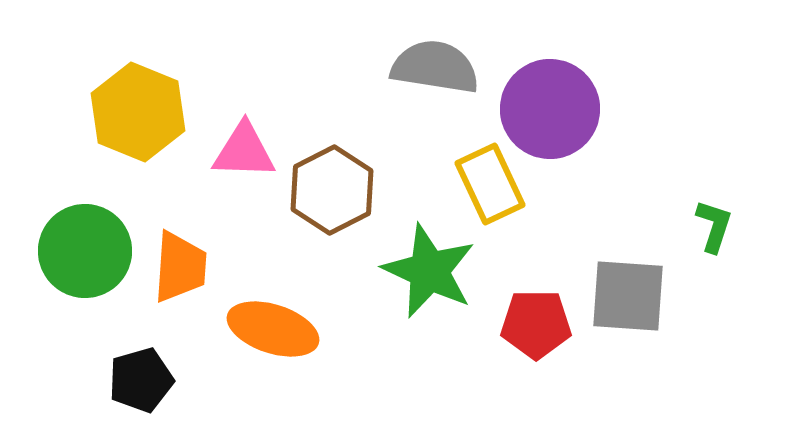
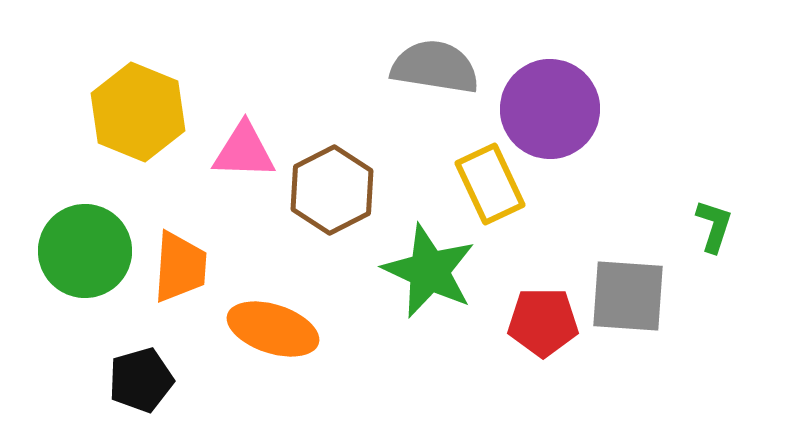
red pentagon: moved 7 px right, 2 px up
